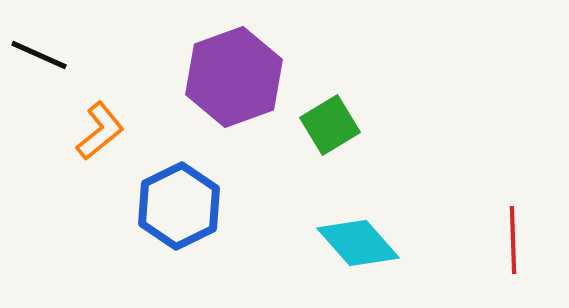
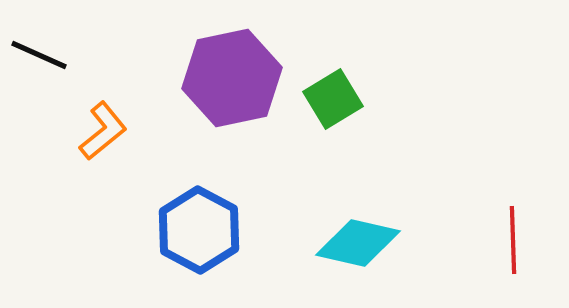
purple hexagon: moved 2 px left, 1 px down; rotated 8 degrees clockwise
green square: moved 3 px right, 26 px up
orange L-shape: moved 3 px right
blue hexagon: moved 20 px right, 24 px down; rotated 6 degrees counterclockwise
cyan diamond: rotated 36 degrees counterclockwise
